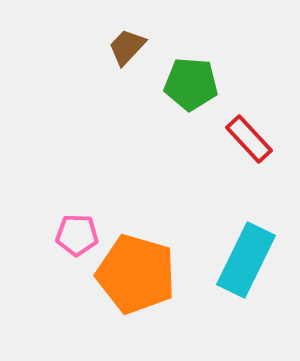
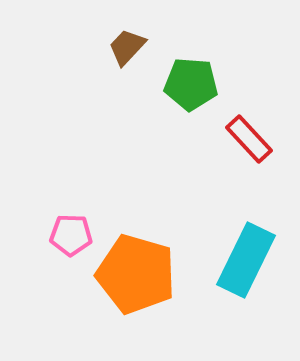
pink pentagon: moved 6 px left
